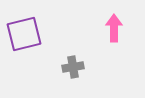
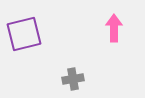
gray cross: moved 12 px down
